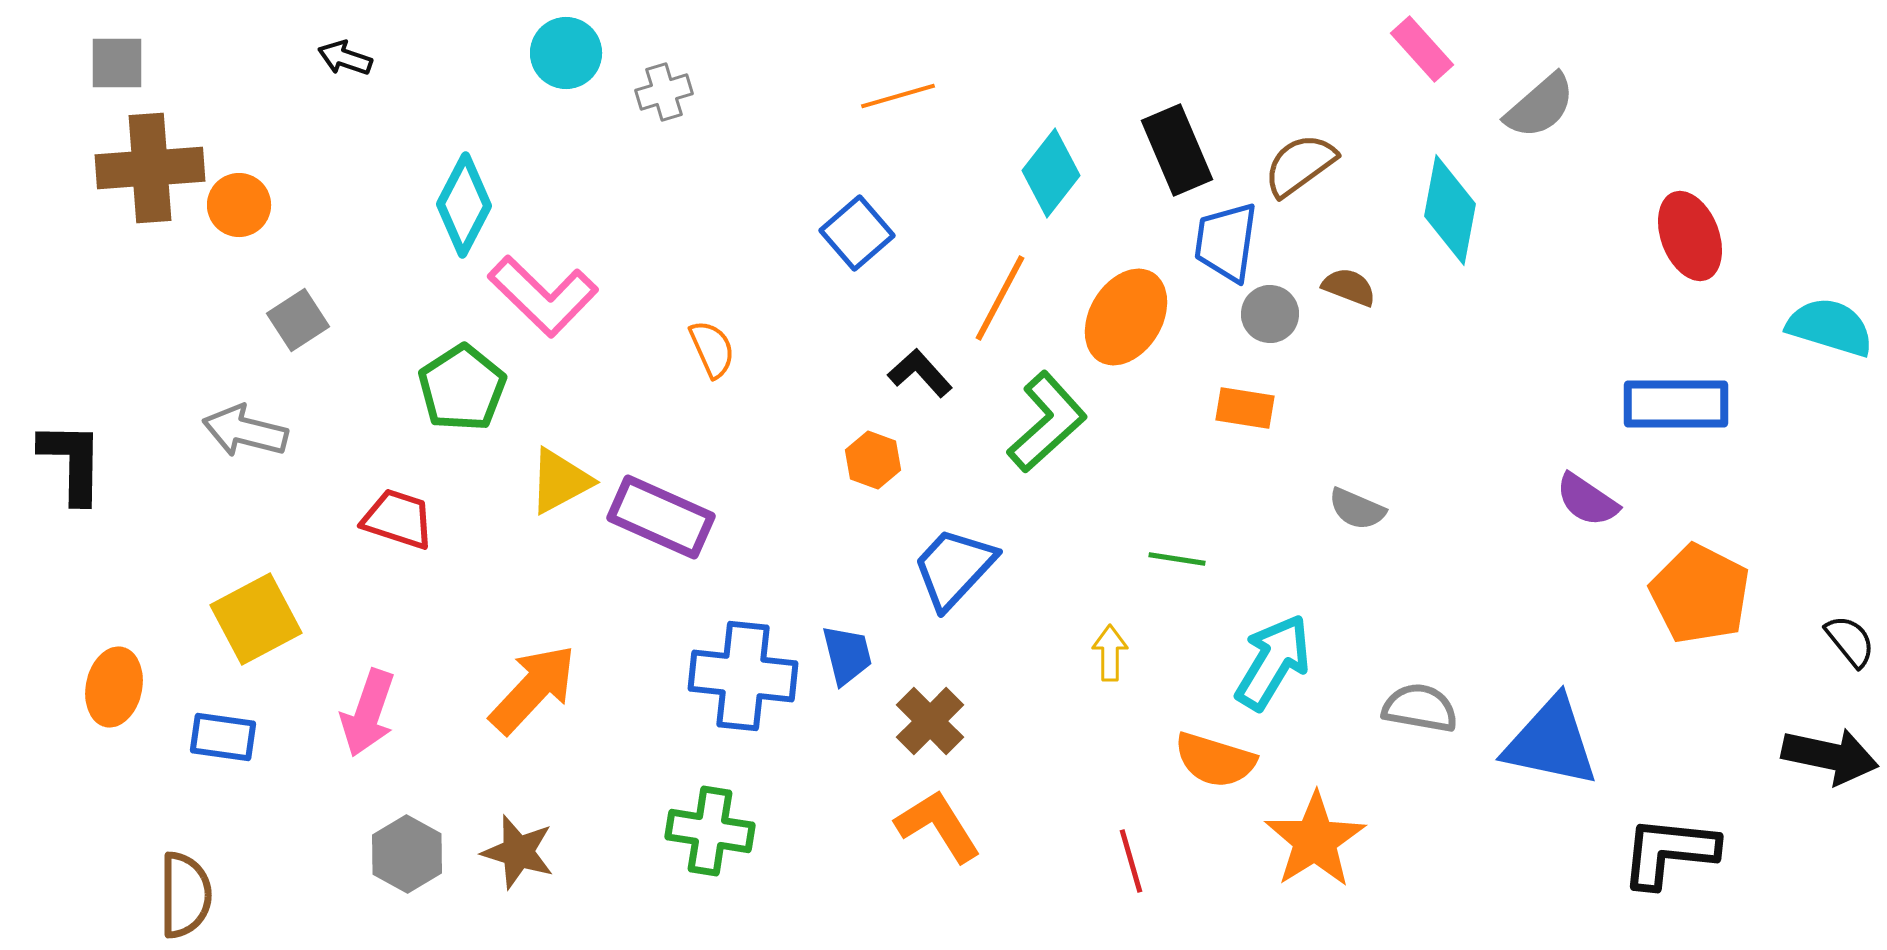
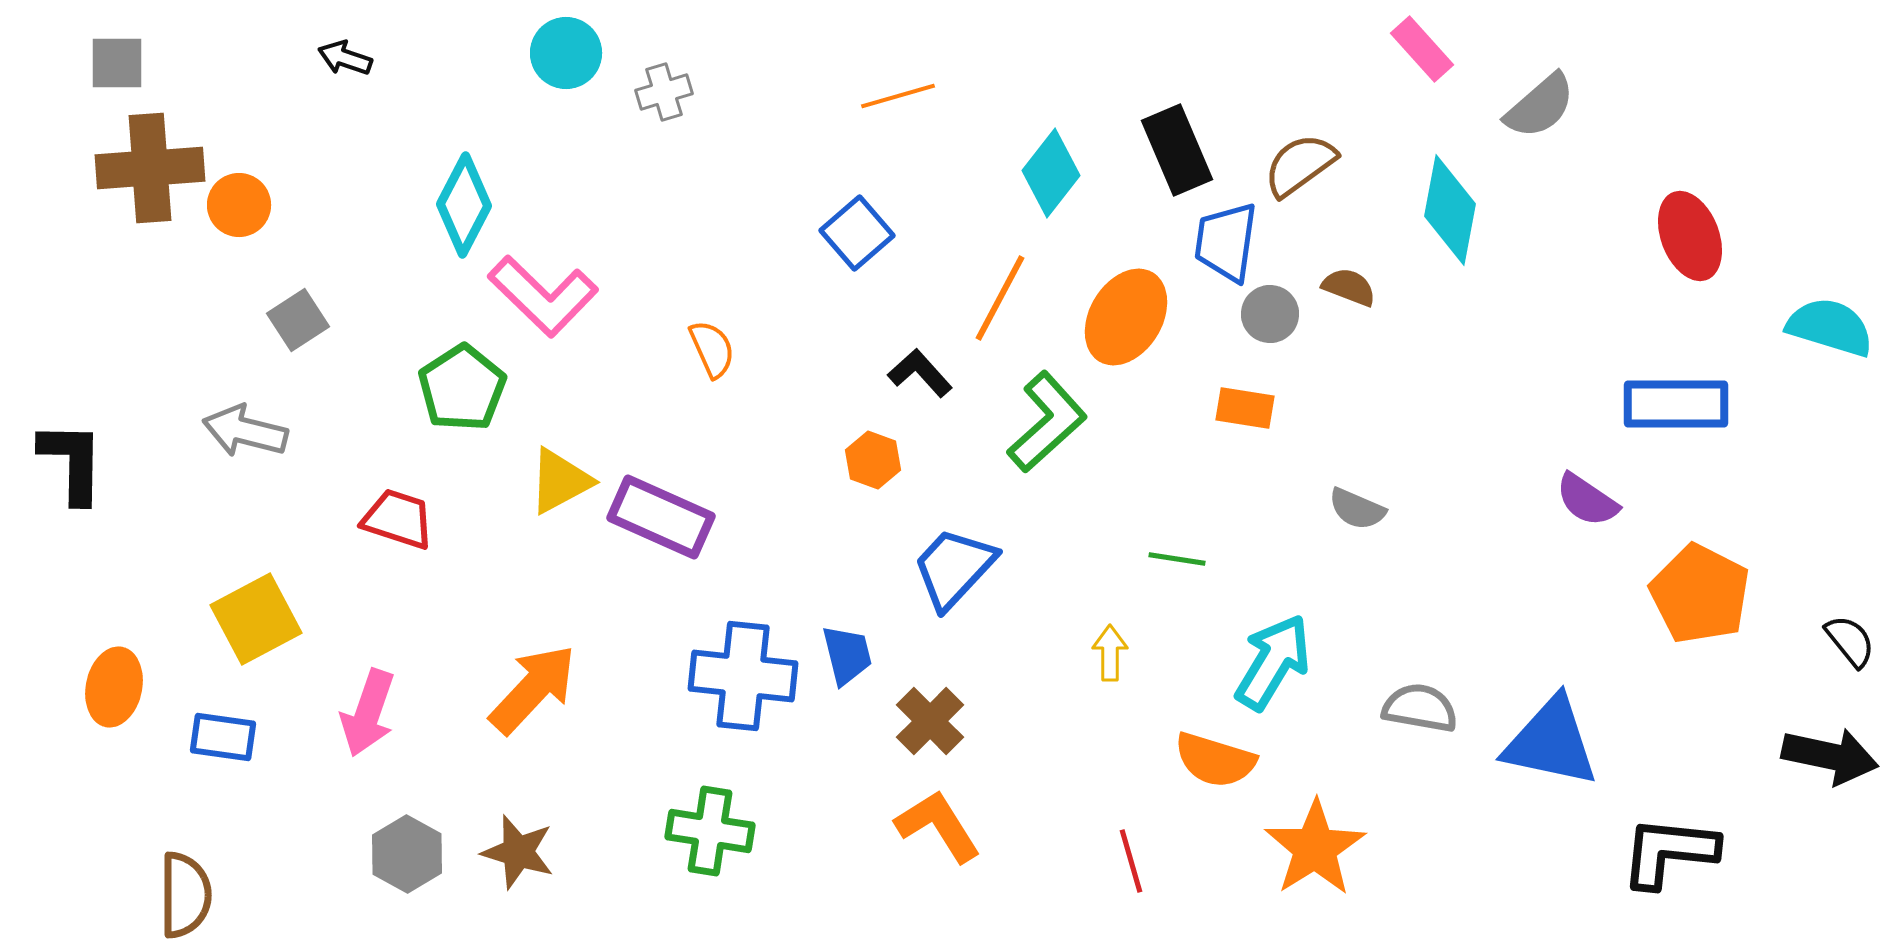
orange star at (1315, 840): moved 8 px down
